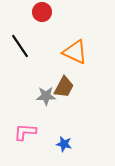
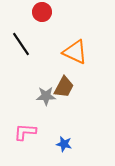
black line: moved 1 px right, 2 px up
